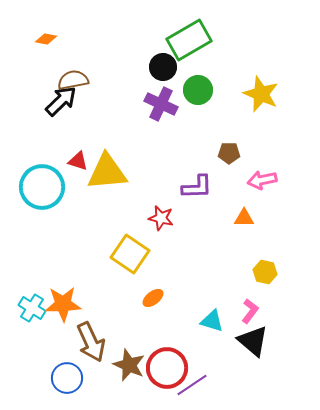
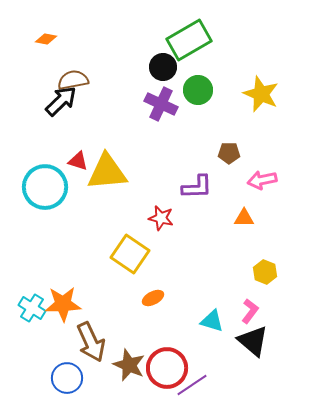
cyan circle: moved 3 px right
yellow hexagon: rotated 10 degrees clockwise
orange ellipse: rotated 10 degrees clockwise
